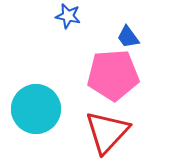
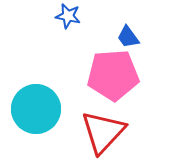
red triangle: moved 4 px left
